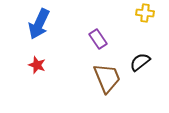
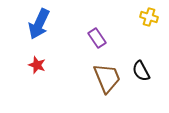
yellow cross: moved 4 px right, 4 px down; rotated 12 degrees clockwise
purple rectangle: moved 1 px left, 1 px up
black semicircle: moved 1 px right, 9 px down; rotated 80 degrees counterclockwise
